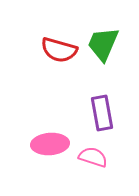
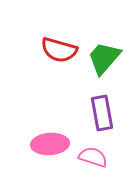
green trapezoid: moved 1 px right, 14 px down; rotated 18 degrees clockwise
